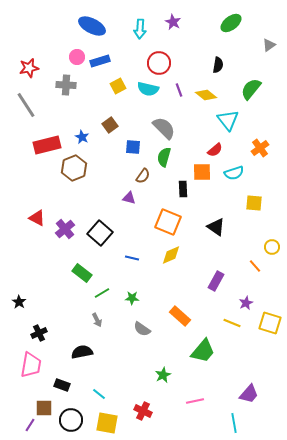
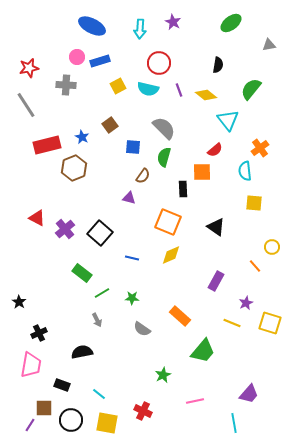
gray triangle at (269, 45): rotated 24 degrees clockwise
cyan semicircle at (234, 173): moved 11 px right, 2 px up; rotated 102 degrees clockwise
